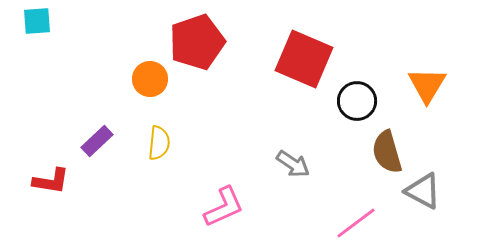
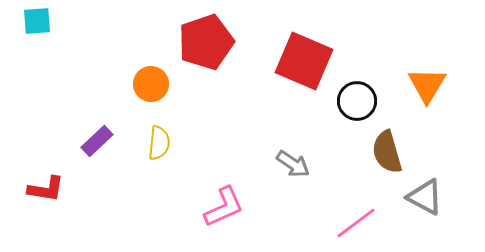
red pentagon: moved 9 px right
red square: moved 2 px down
orange circle: moved 1 px right, 5 px down
red L-shape: moved 5 px left, 8 px down
gray triangle: moved 2 px right, 6 px down
